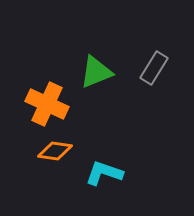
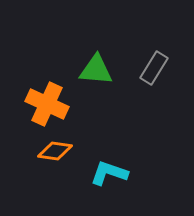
green triangle: moved 2 px up; rotated 27 degrees clockwise
cyan L-shape: moved 5 px right
